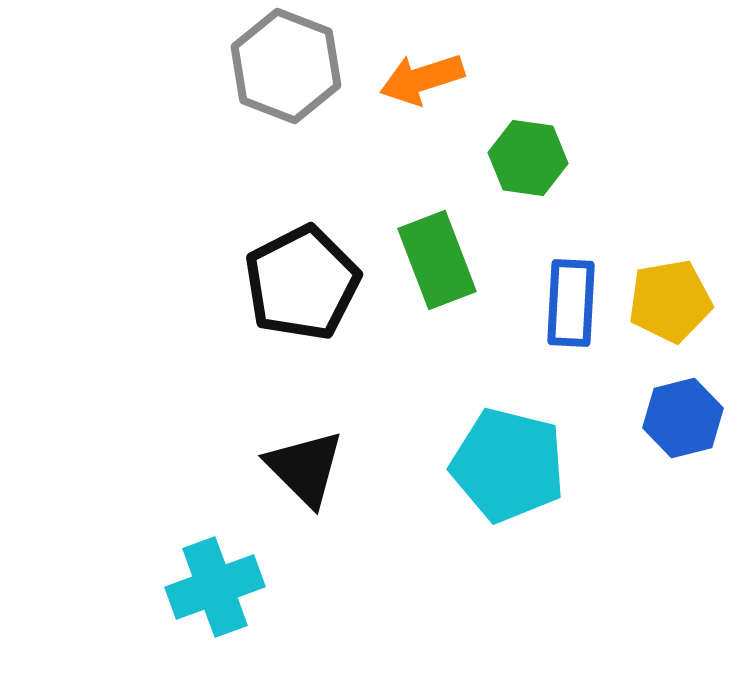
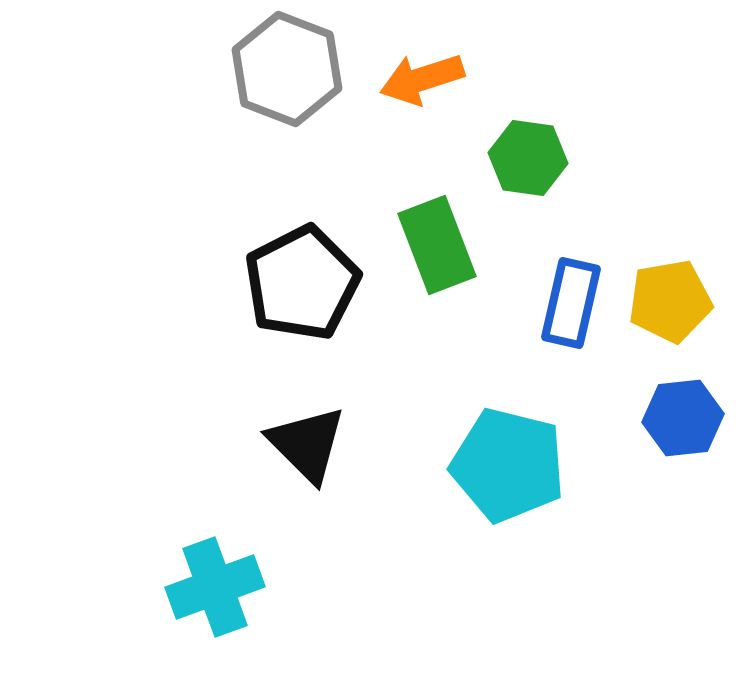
gray hexagon: moved 1 px right, 3 px down
green rectangle: moved 15 px up
blue rectangle: rotated 10 degrees clockwise
blue hexagon: rotated 8 degrees clockwise
black triangle: moved 2 px right, 24 px up
